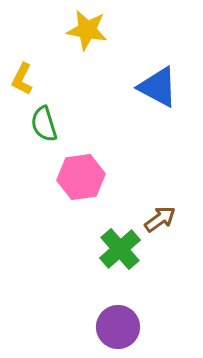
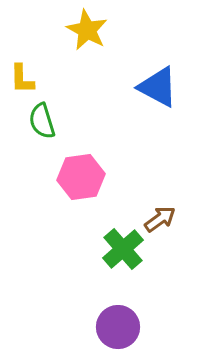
yellow star: rotated 18 degrees clockwise
yellow L-shape: rotated 28 degrees counterclockwise
green semicircle: moved 2 px left, 3 px up
green cross: moved 3 px right
